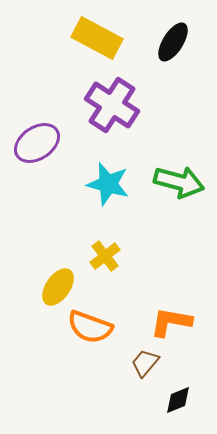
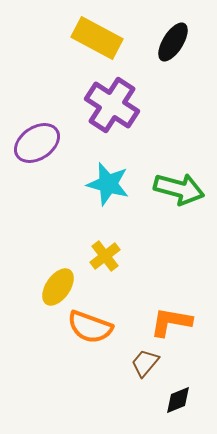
green arrow: moved 7 px down
